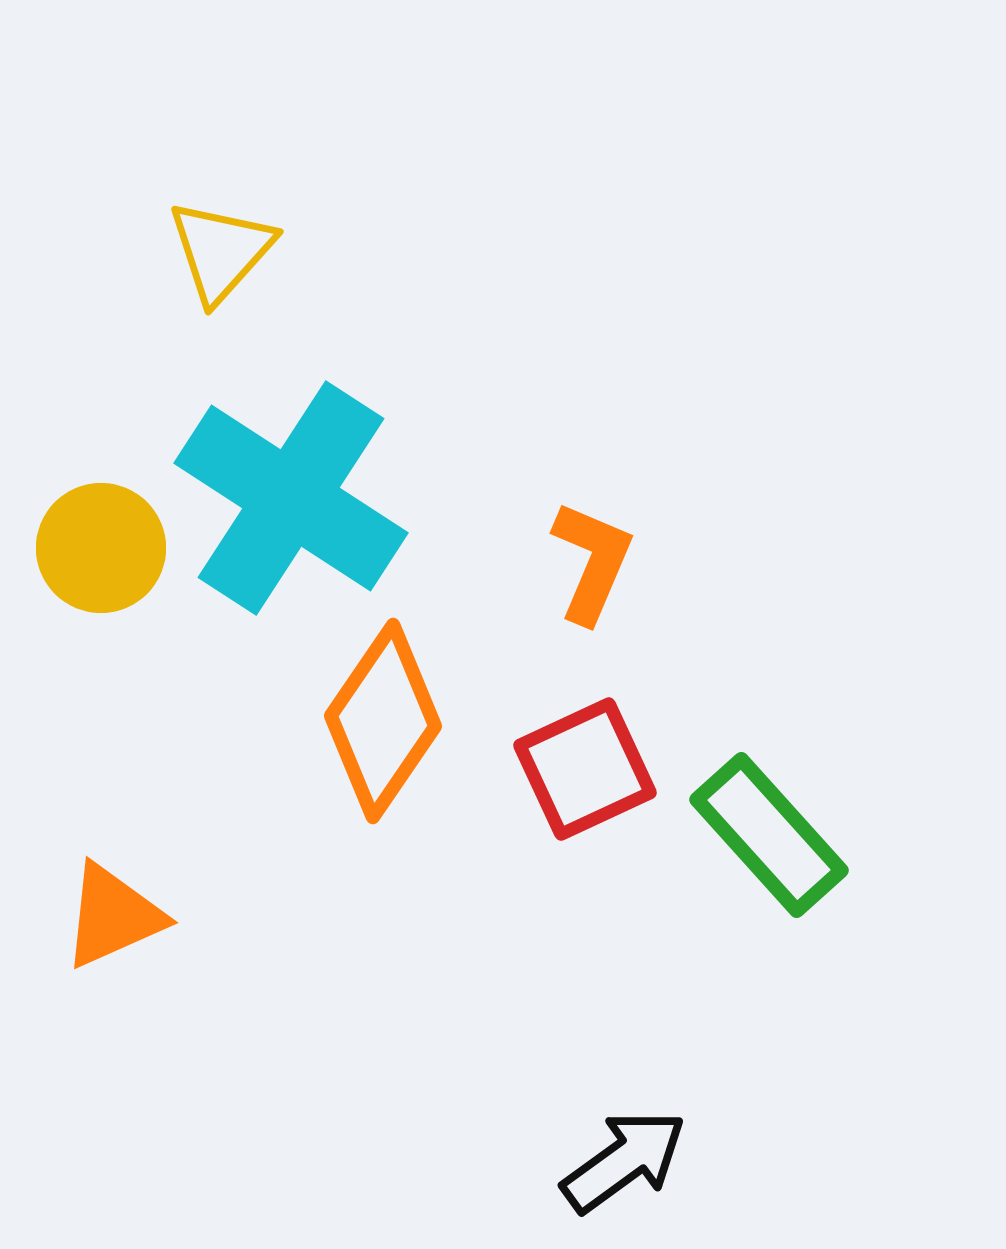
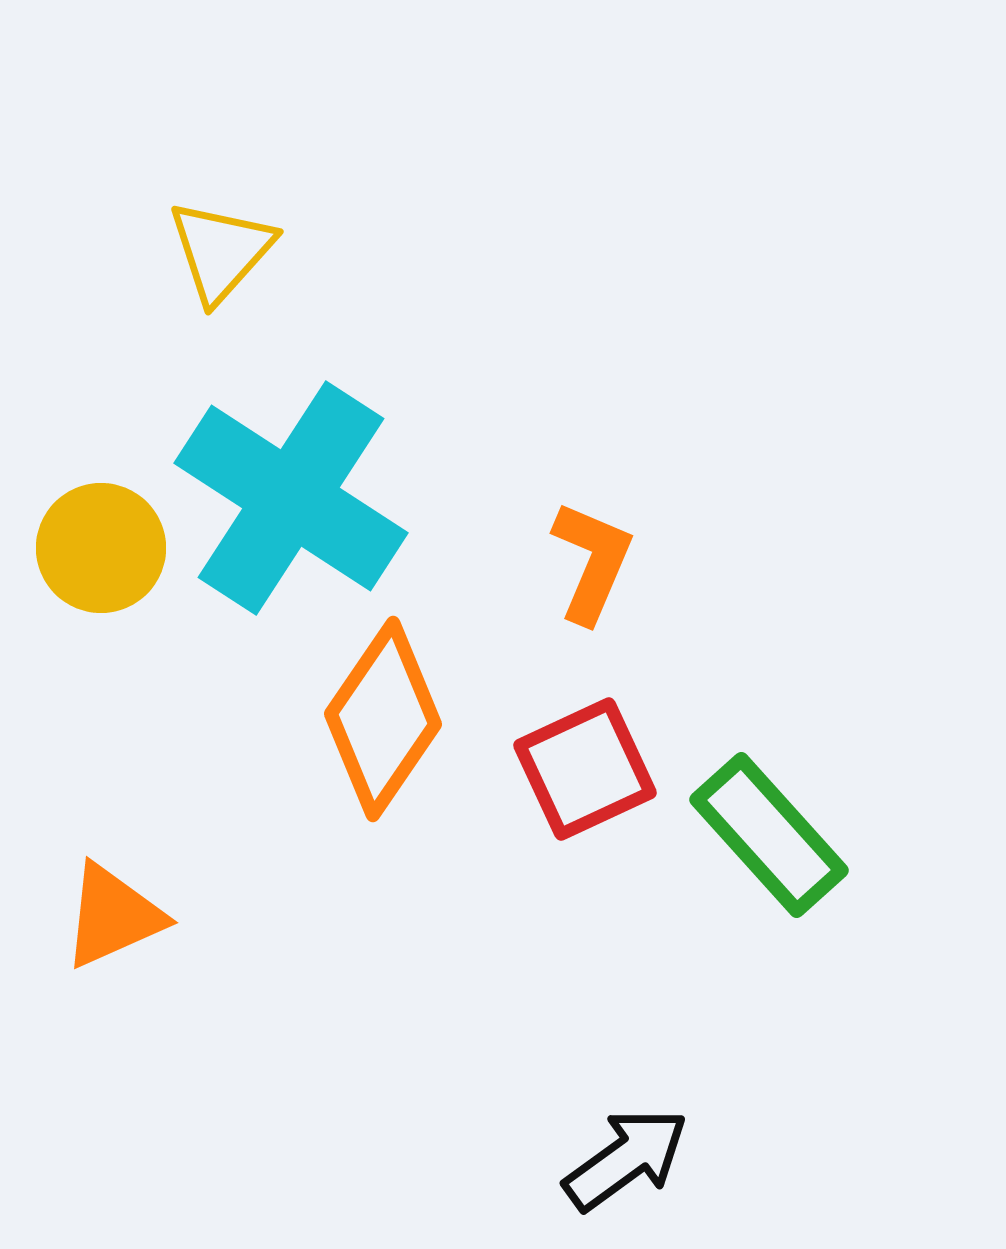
orange diamond: moved 2 px up
black arrow: moved 2 px right, 2 px up
